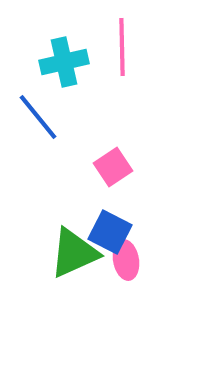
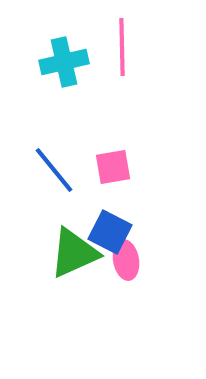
blue line: moved 16 px right, 53 px down
pink square: rotated 24 degrees clockwise
